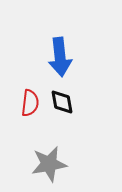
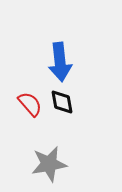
blue arrow: moved 5 px down
red semicircle: moved 1 px down; rotated 48 degrees counterclockwise
